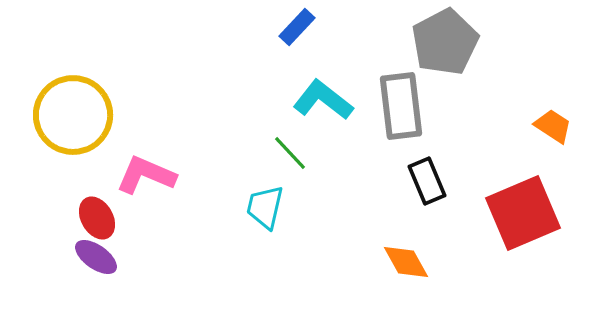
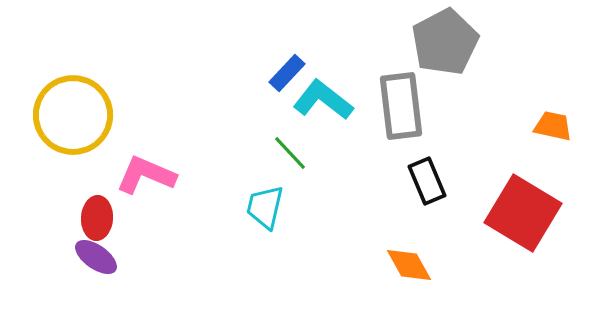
blue rectangle: moved 10 px left, 46 px down
orange trapezoid: rotated 21 degrees counterclockwise
red square: rotated 36 degrees counterclockwise
red ellipse: rotated 33 degrees clockwise
orange diamond: moved 3 px right, 3 px down
